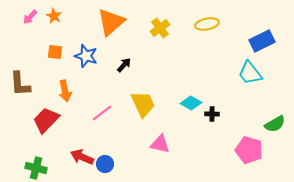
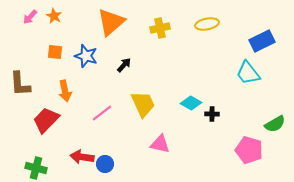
yellow cross: rotated 24 degrees clockwise
cyan trapezoid: moved 2 px left
red arrow: rotated 15 degrees counterclockwise
